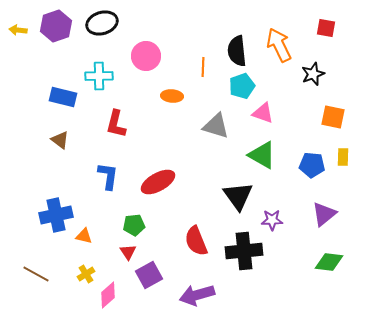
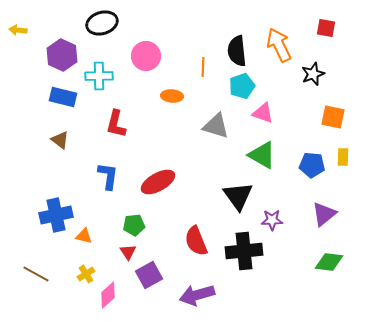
purple hexagon: moved 6 px right, 29 px down; rotated 16 degrees counterclockwise
